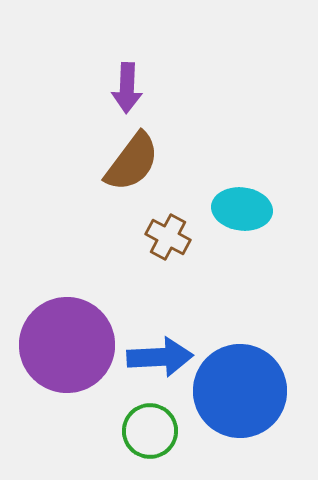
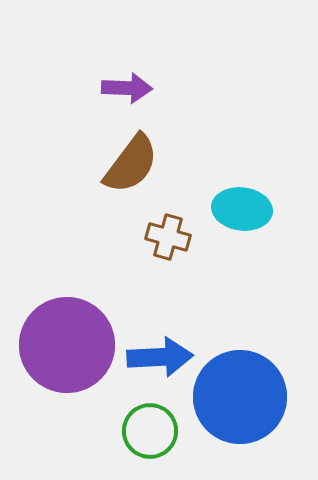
purple arrow: rotated 90 degrees counterclockwise
brown semicircle: moved 1 px left, 2 px down
brown cross: rotated 12 degrees counterclockwise
blue circle: moved 6 px down
